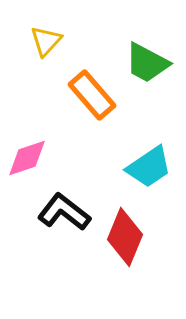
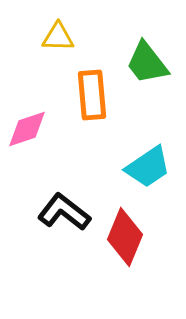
yellow triangle: moved 12 px right, 4 px up; rotated 48 degrees clockwise
green trapezoid: rotated 24 degrees clockwise
orange rectangle: rotated 36 degrees clockwise
pink diamond: moved 29 px up
cyan trapezoid: moved 1 px left
